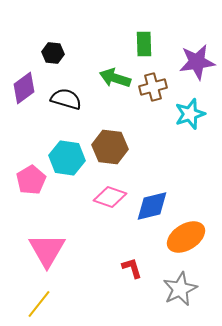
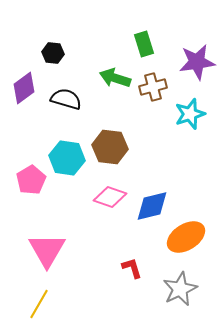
green rectangle: rotated 15 degrees counterclockwise
yellow line: rotated 8 degrees counterclockwise
